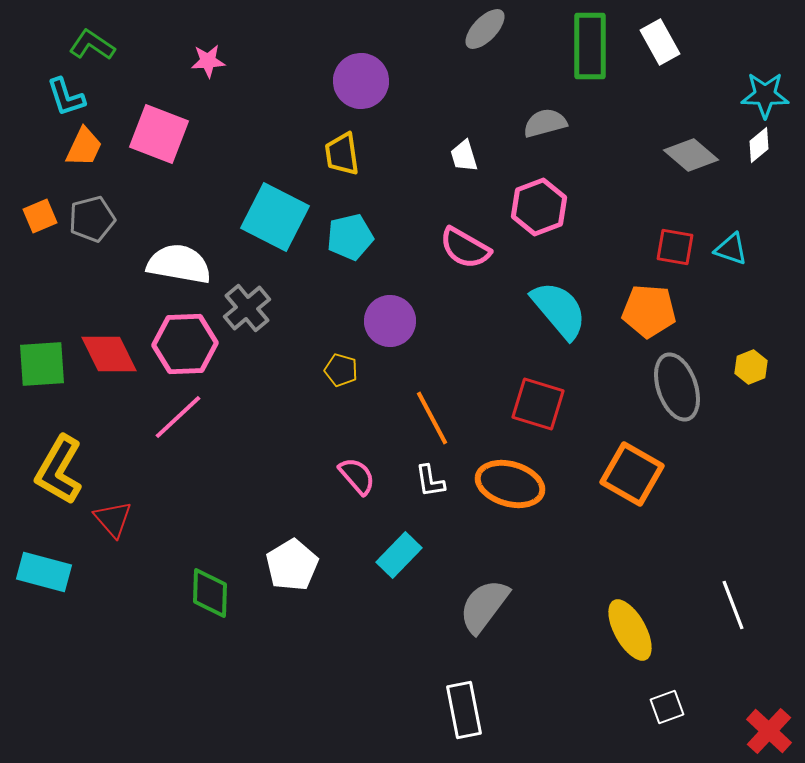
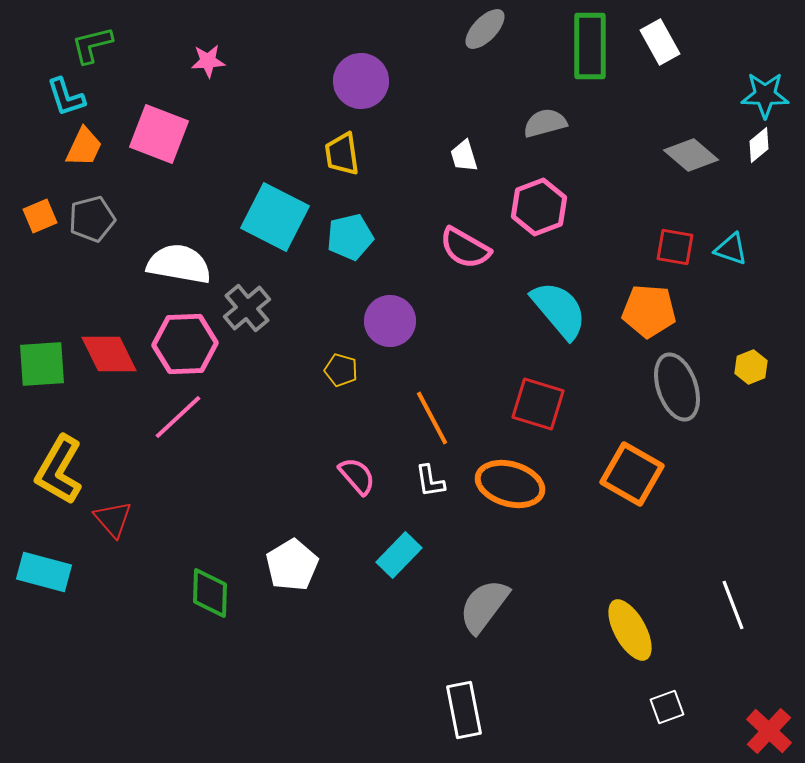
green L-shape at (92, 45): rotated 48 degrees counterclockwise
